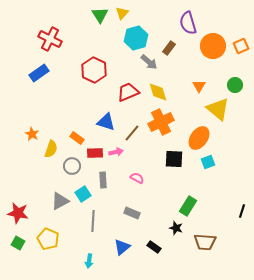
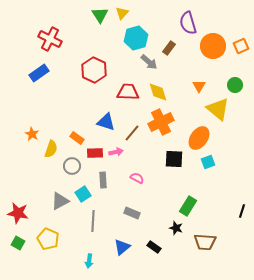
red trapezoid at (128, 92): rotated 25 degrees clockwise
